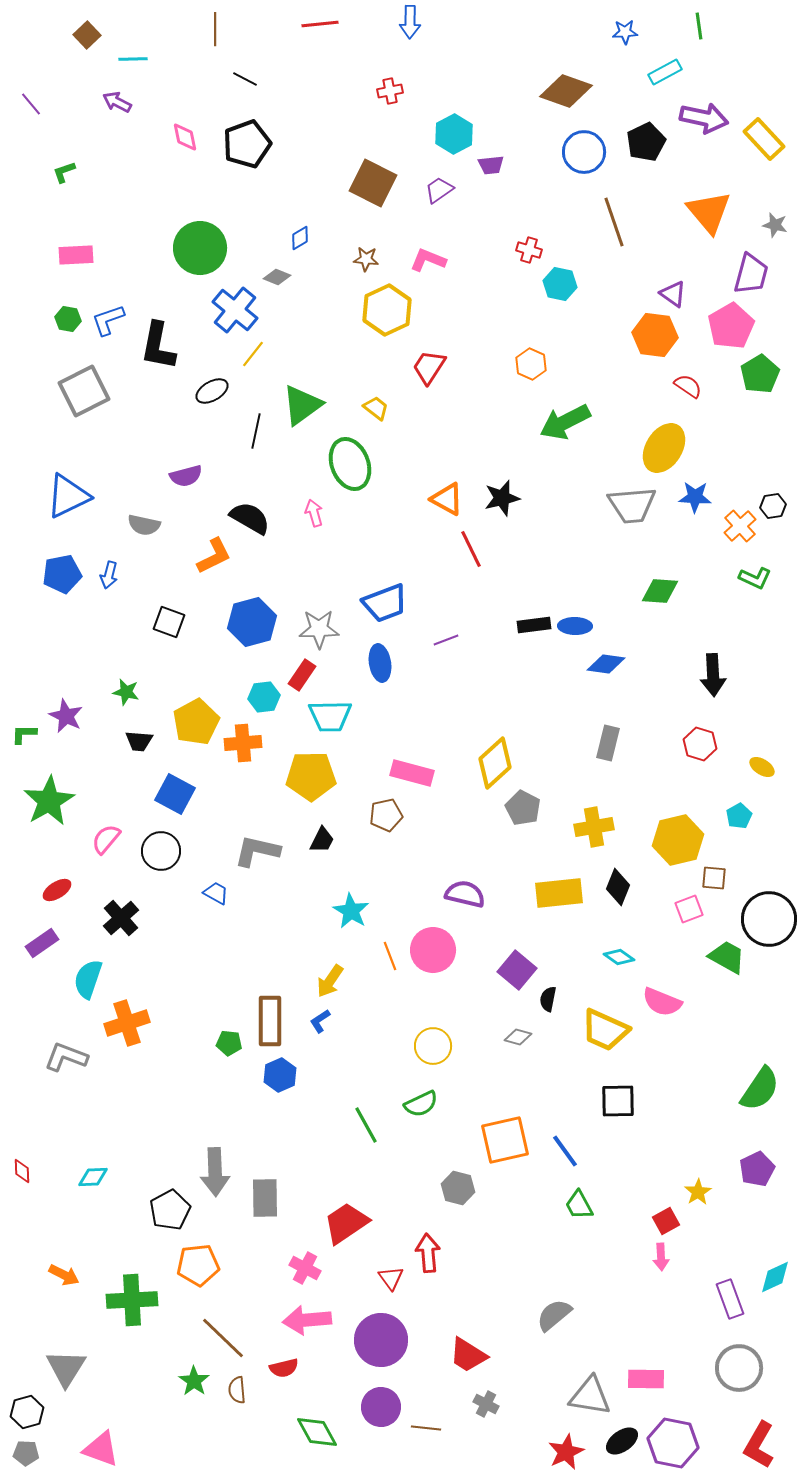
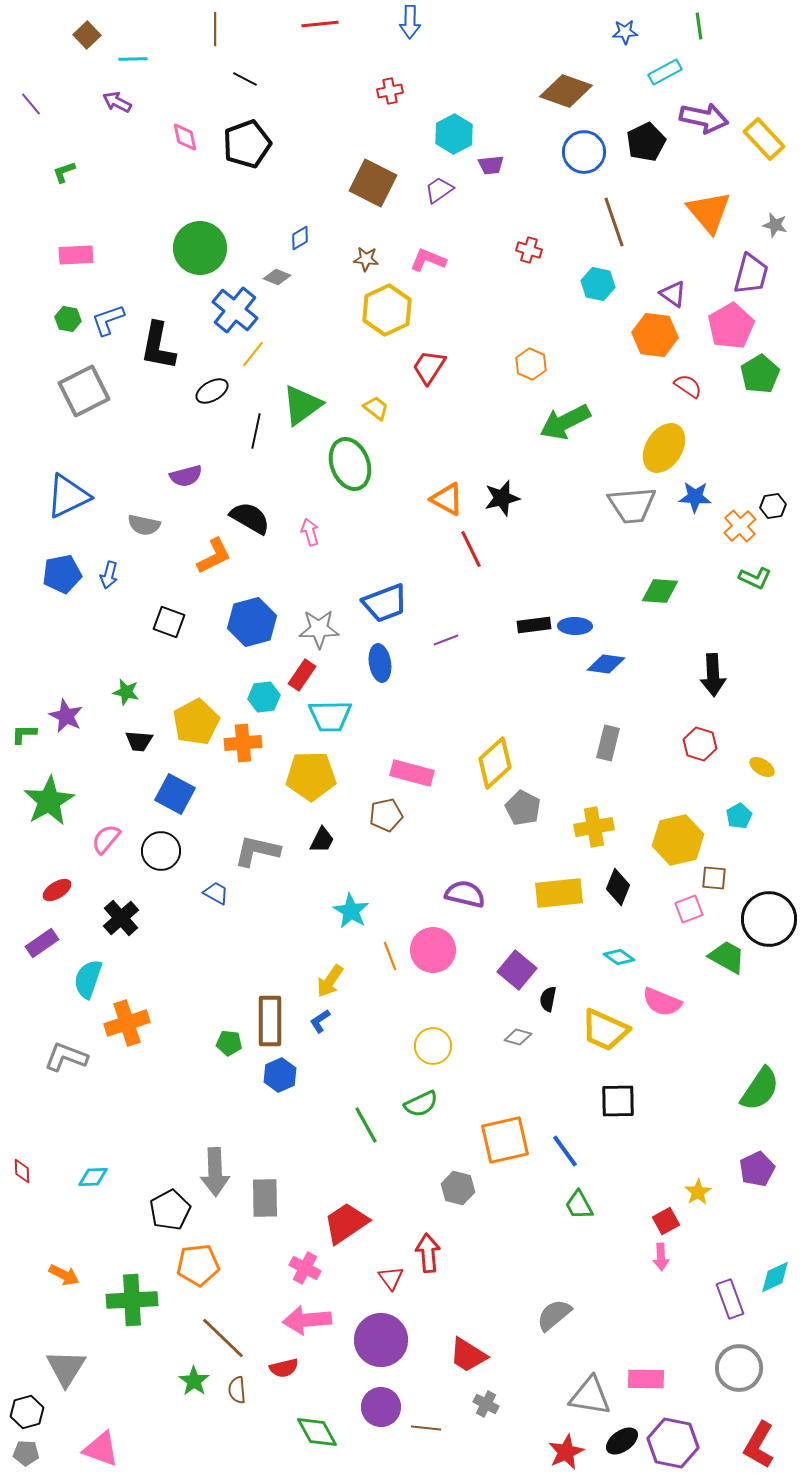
cyan hexagon at (560, 284): moved 38 px right
pink arrow at (314, 513): moved 4 px left, 19 px down
